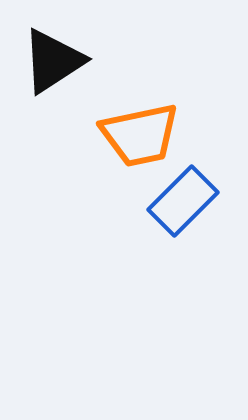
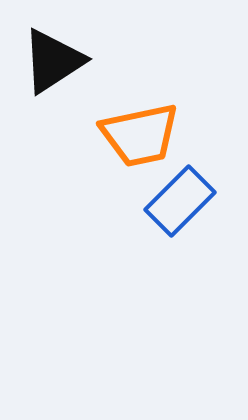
blue rectangle: moved 3 px left
